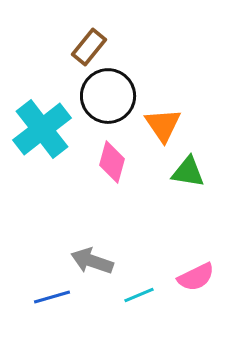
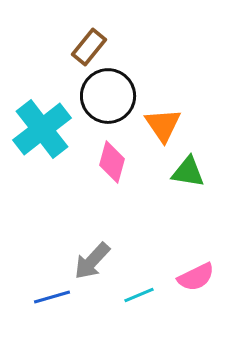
gray arrow: rotated 66 degrees counterclockwise
